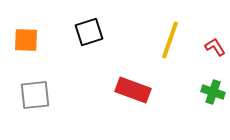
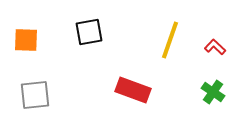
black square: rotated 8 degrees clockwise
red L-shape: rotated 15 degrees counterclockwise
green cross: rotated 15 degrees clockwise
